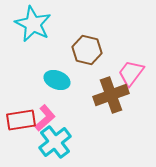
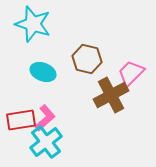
cyan star: rotated 9 degrees counterclockwise
brown hexagon: moved 9 px down
pink trapezoid: rotated 8 degrees clockwise
cyan ellipse: moved 14 px left, 8 px up
brown cross: rotated 8 degrees counterclockwise
cyan cross: moved 9 px left
